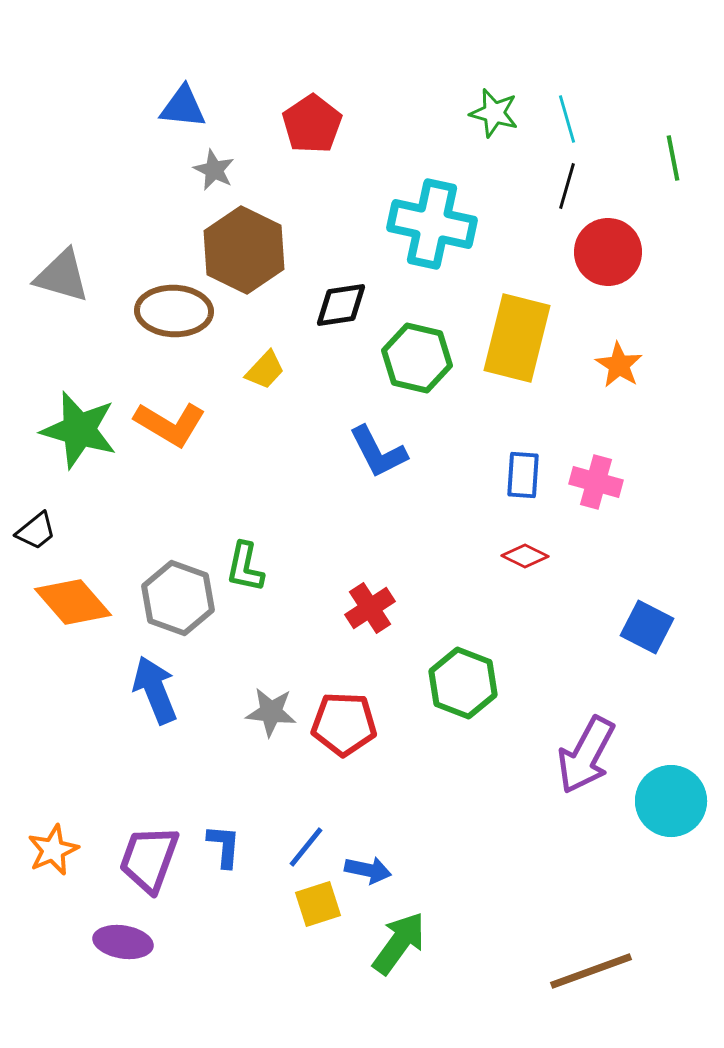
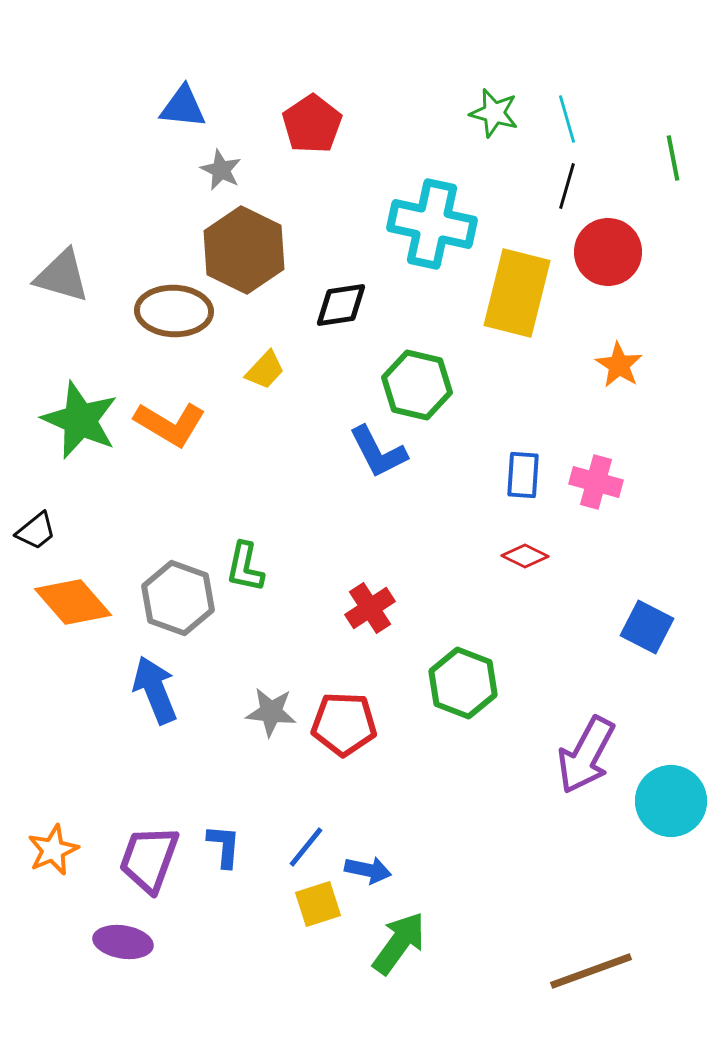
gray star at (214, 170): moved 7 px right
yellow rectangle at (517, 338): moved 45 px up
green hexagon at (417, 358): moved 27 px down
green star at (79, 430): moved 1 px right, 10 px up; rotated 8 degrees clockwise
